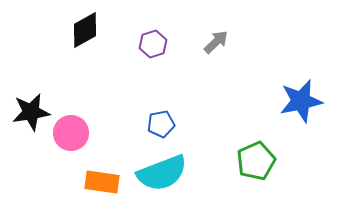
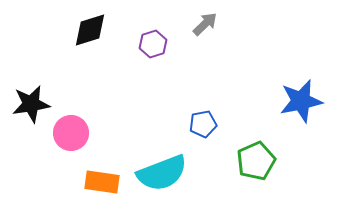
black diamond: moved 5 px right; rotated 12 degrees clockwise
gray arrow: moved 11 px left, 18 px up
black star: moved 8 px up
blue pentagon: moved 42 px right
